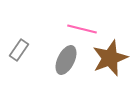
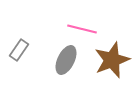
brown star: moved 2 px right, 2 px down
